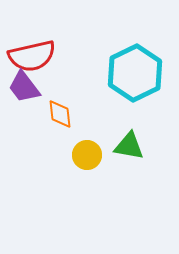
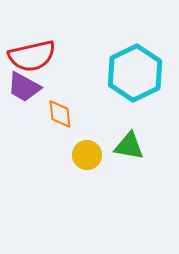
purple trapezoid: rotated 24 degrees counterclockwise
